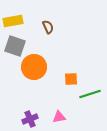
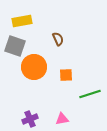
yellow rectangle: moved 9 px right
brown semicircle: moved 10 px right, 12 px down
orange square: moved 5 px left, 4 px up
pink triangle: moved 3 px right, 2 px down
